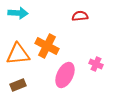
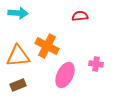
orange triangle: moved 2 px down
pink cross: rotated 16 degrees counterclockwise
